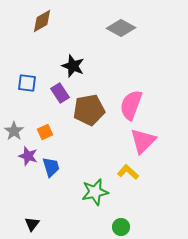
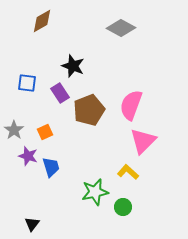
brown pentagon: rotated 12 degrees counterclockwise
gray star: moved 1 px up
green circle: moved 2 px right, 20 px up
